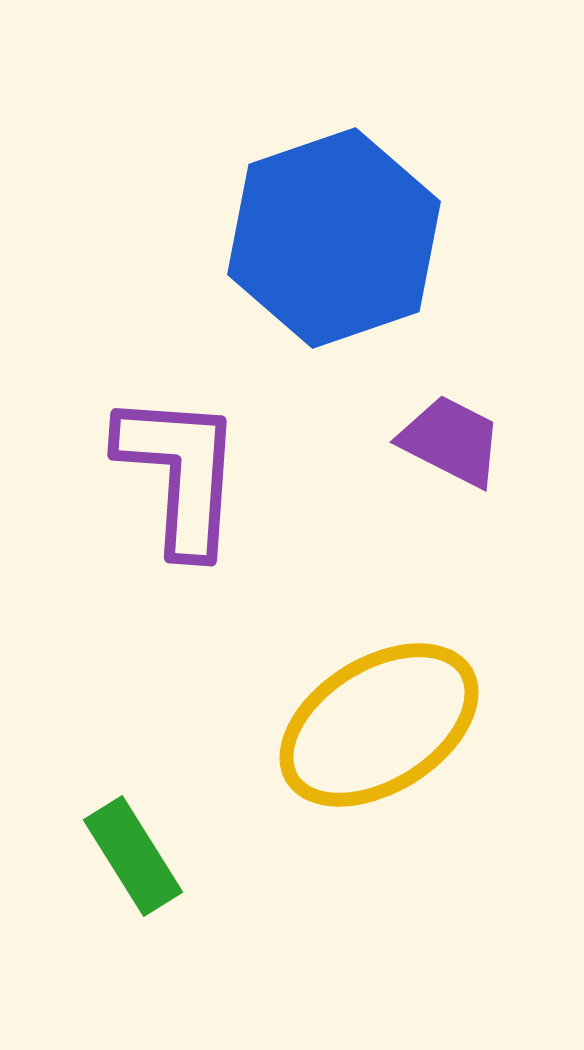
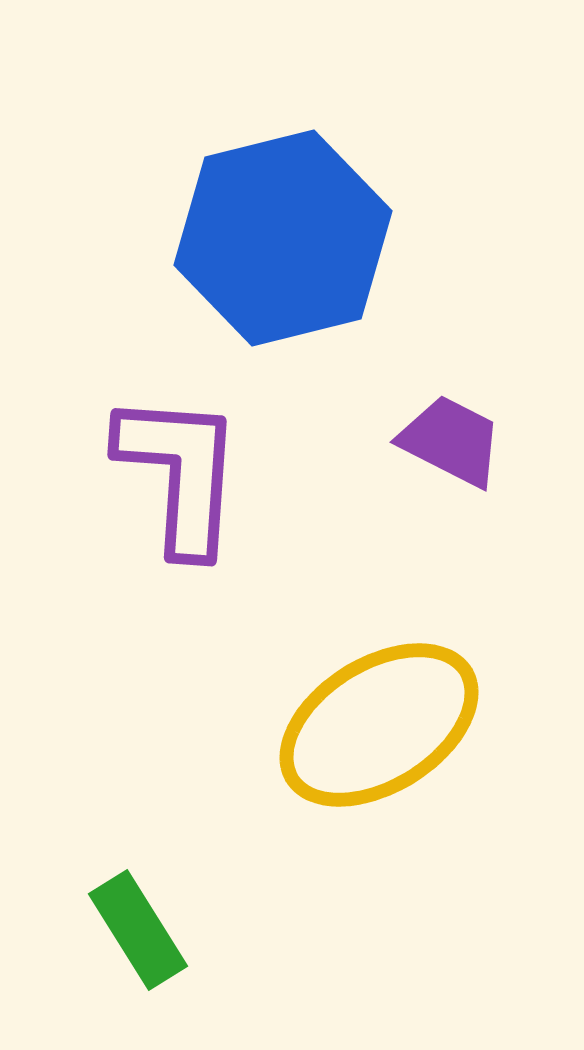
blue hexagon: moved 51 px left; rotated 5 degrees clockwise
green rectangle: moved 5 px right, 74 px down
